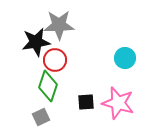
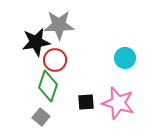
gray square: rotated 24 degrees counterclockwise
